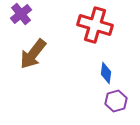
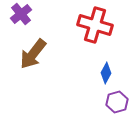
blue diamond: rotated 20 degrees clockwise
purple hexagon: moved 1 px right, 1 px down
